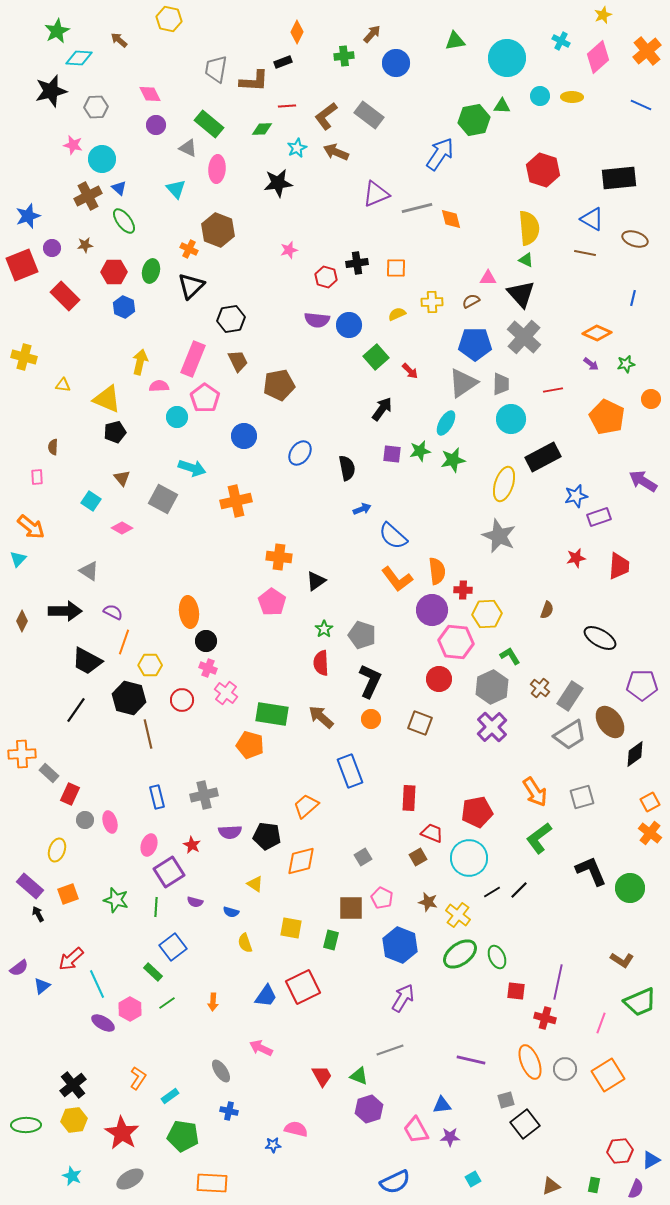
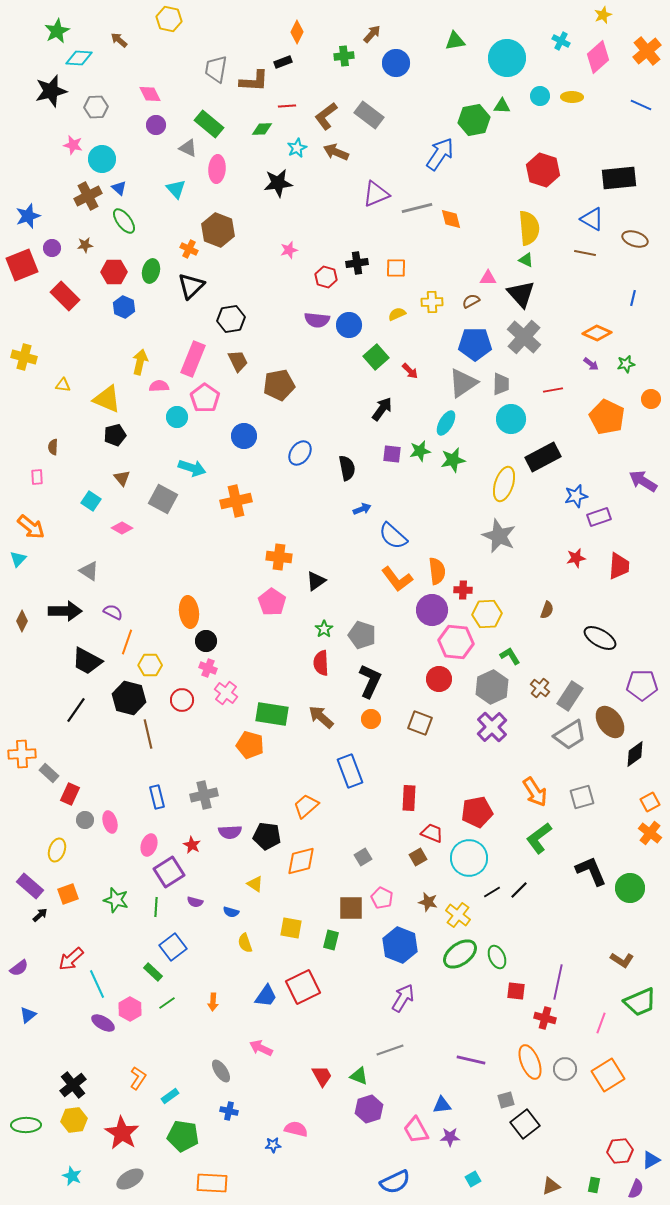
black pentagon at (115, 432): moved 3 px down
orange line at (124, 642): moved 3 px right
black arrow at (38, 914): moved 2 px right, 1 px down; rotated 77 degrees clockwise
blue triangle at (42, 986): moved 14 px left, 29 px down
